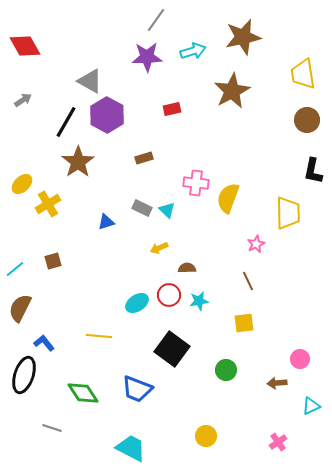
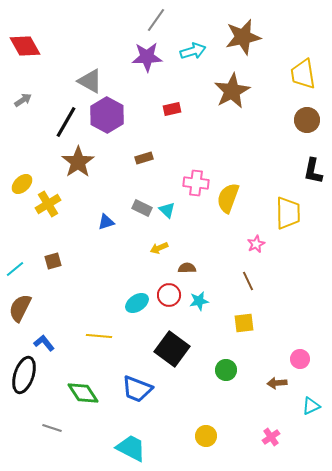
pink cross at (278, 442): moved 7 px left, 5 px up
